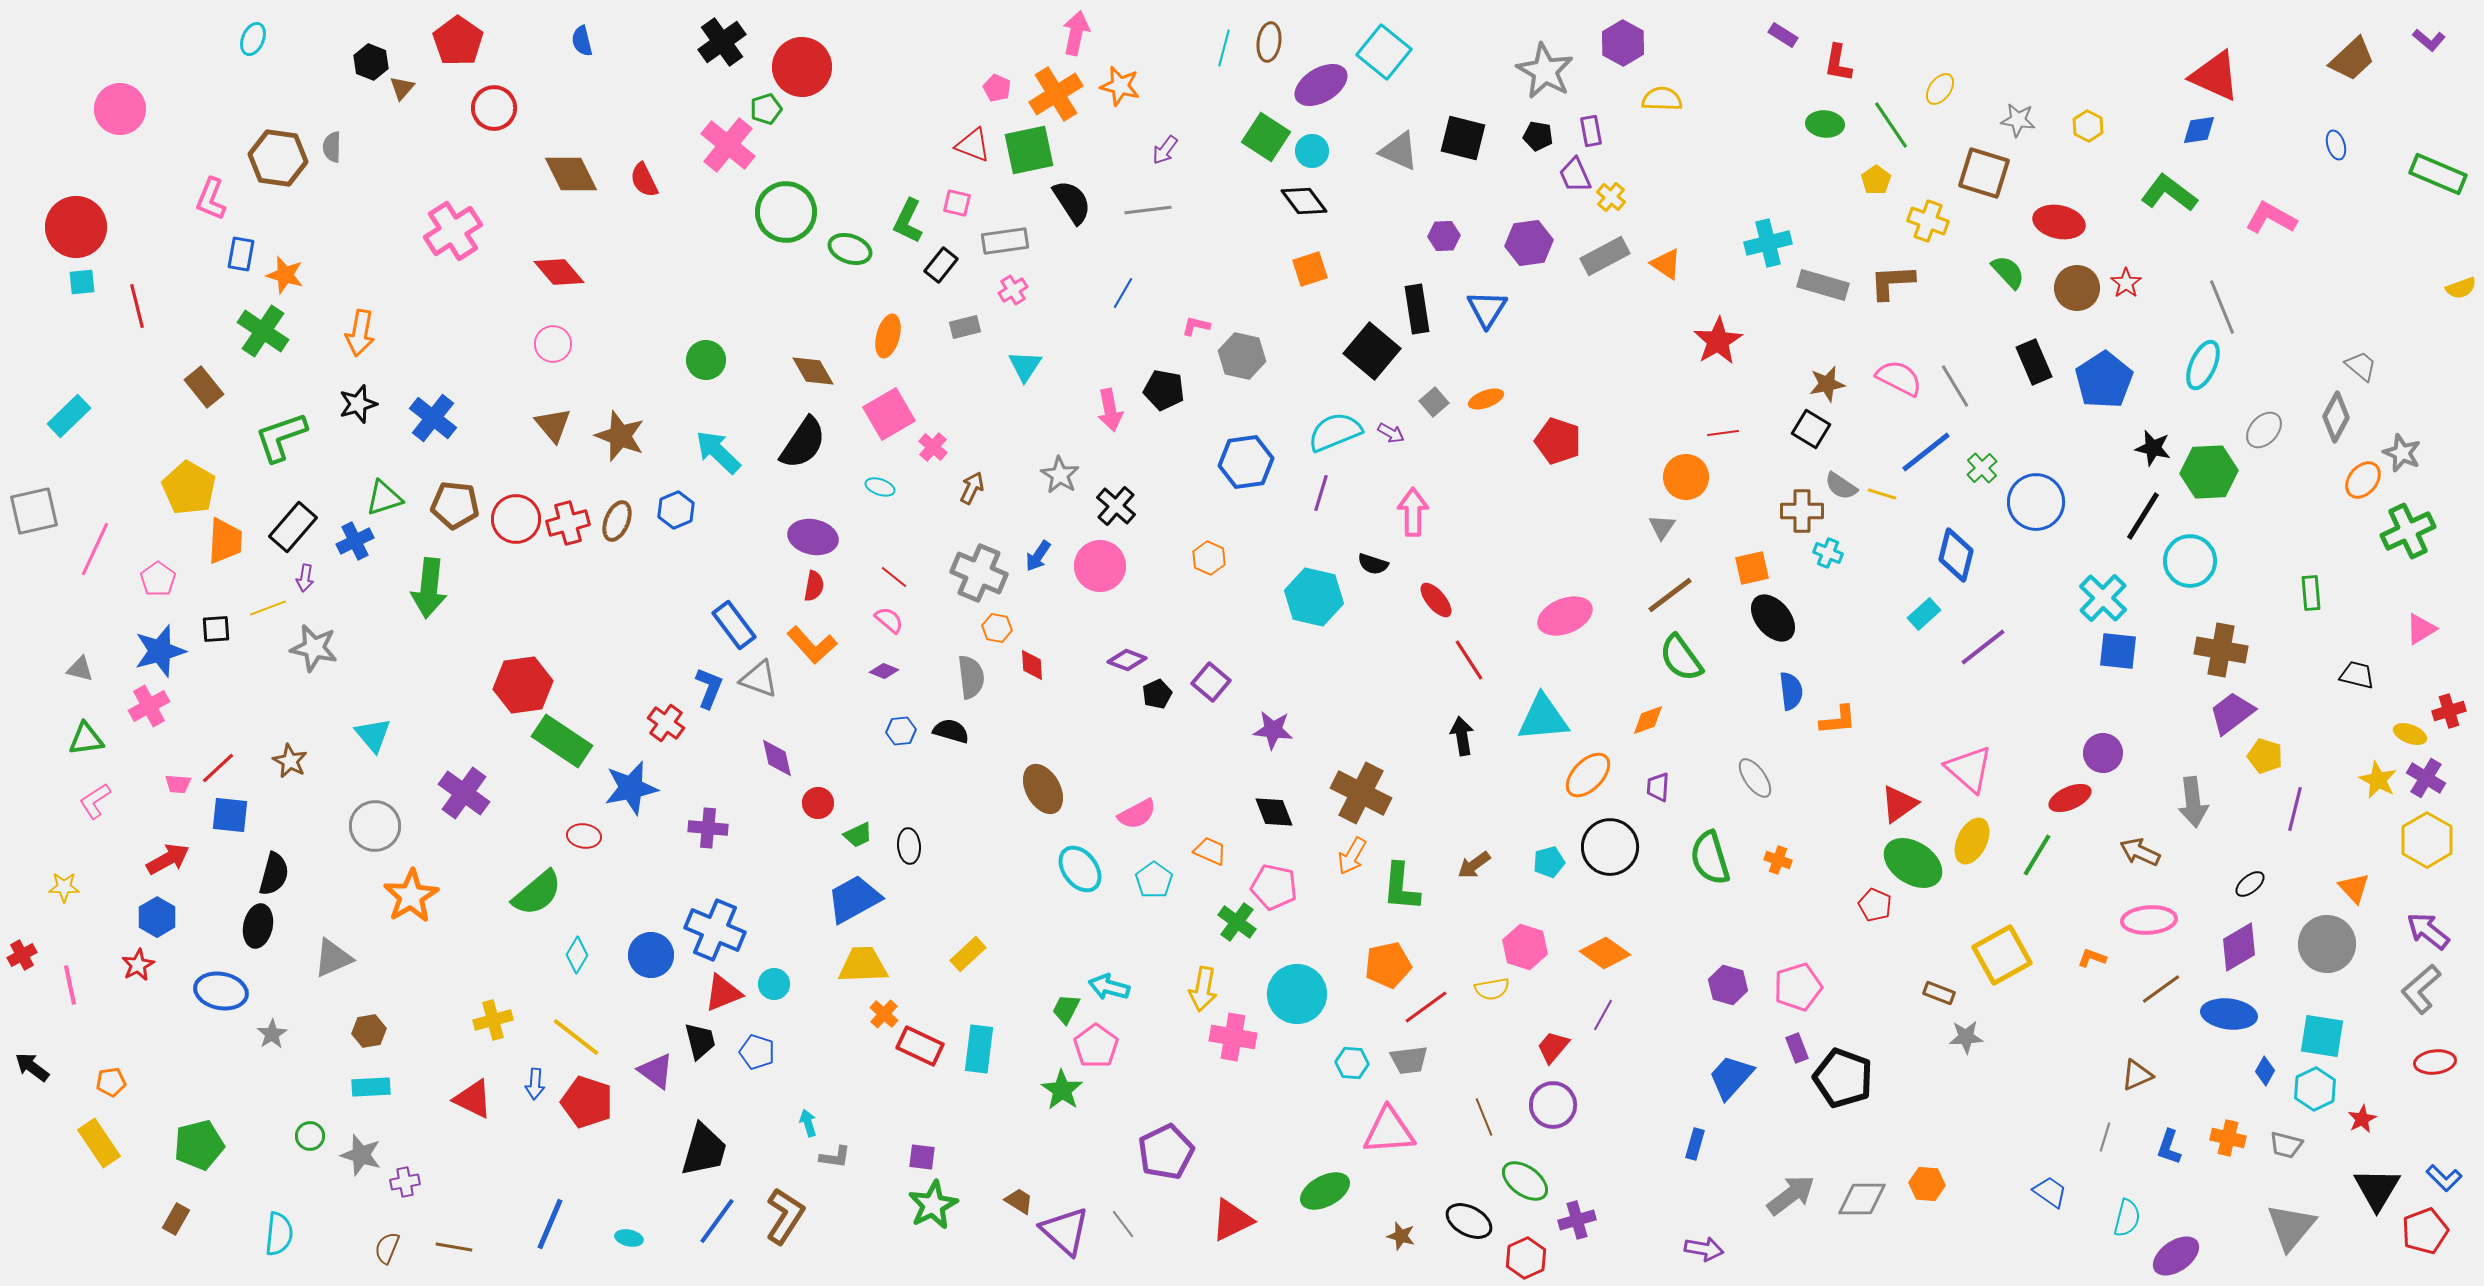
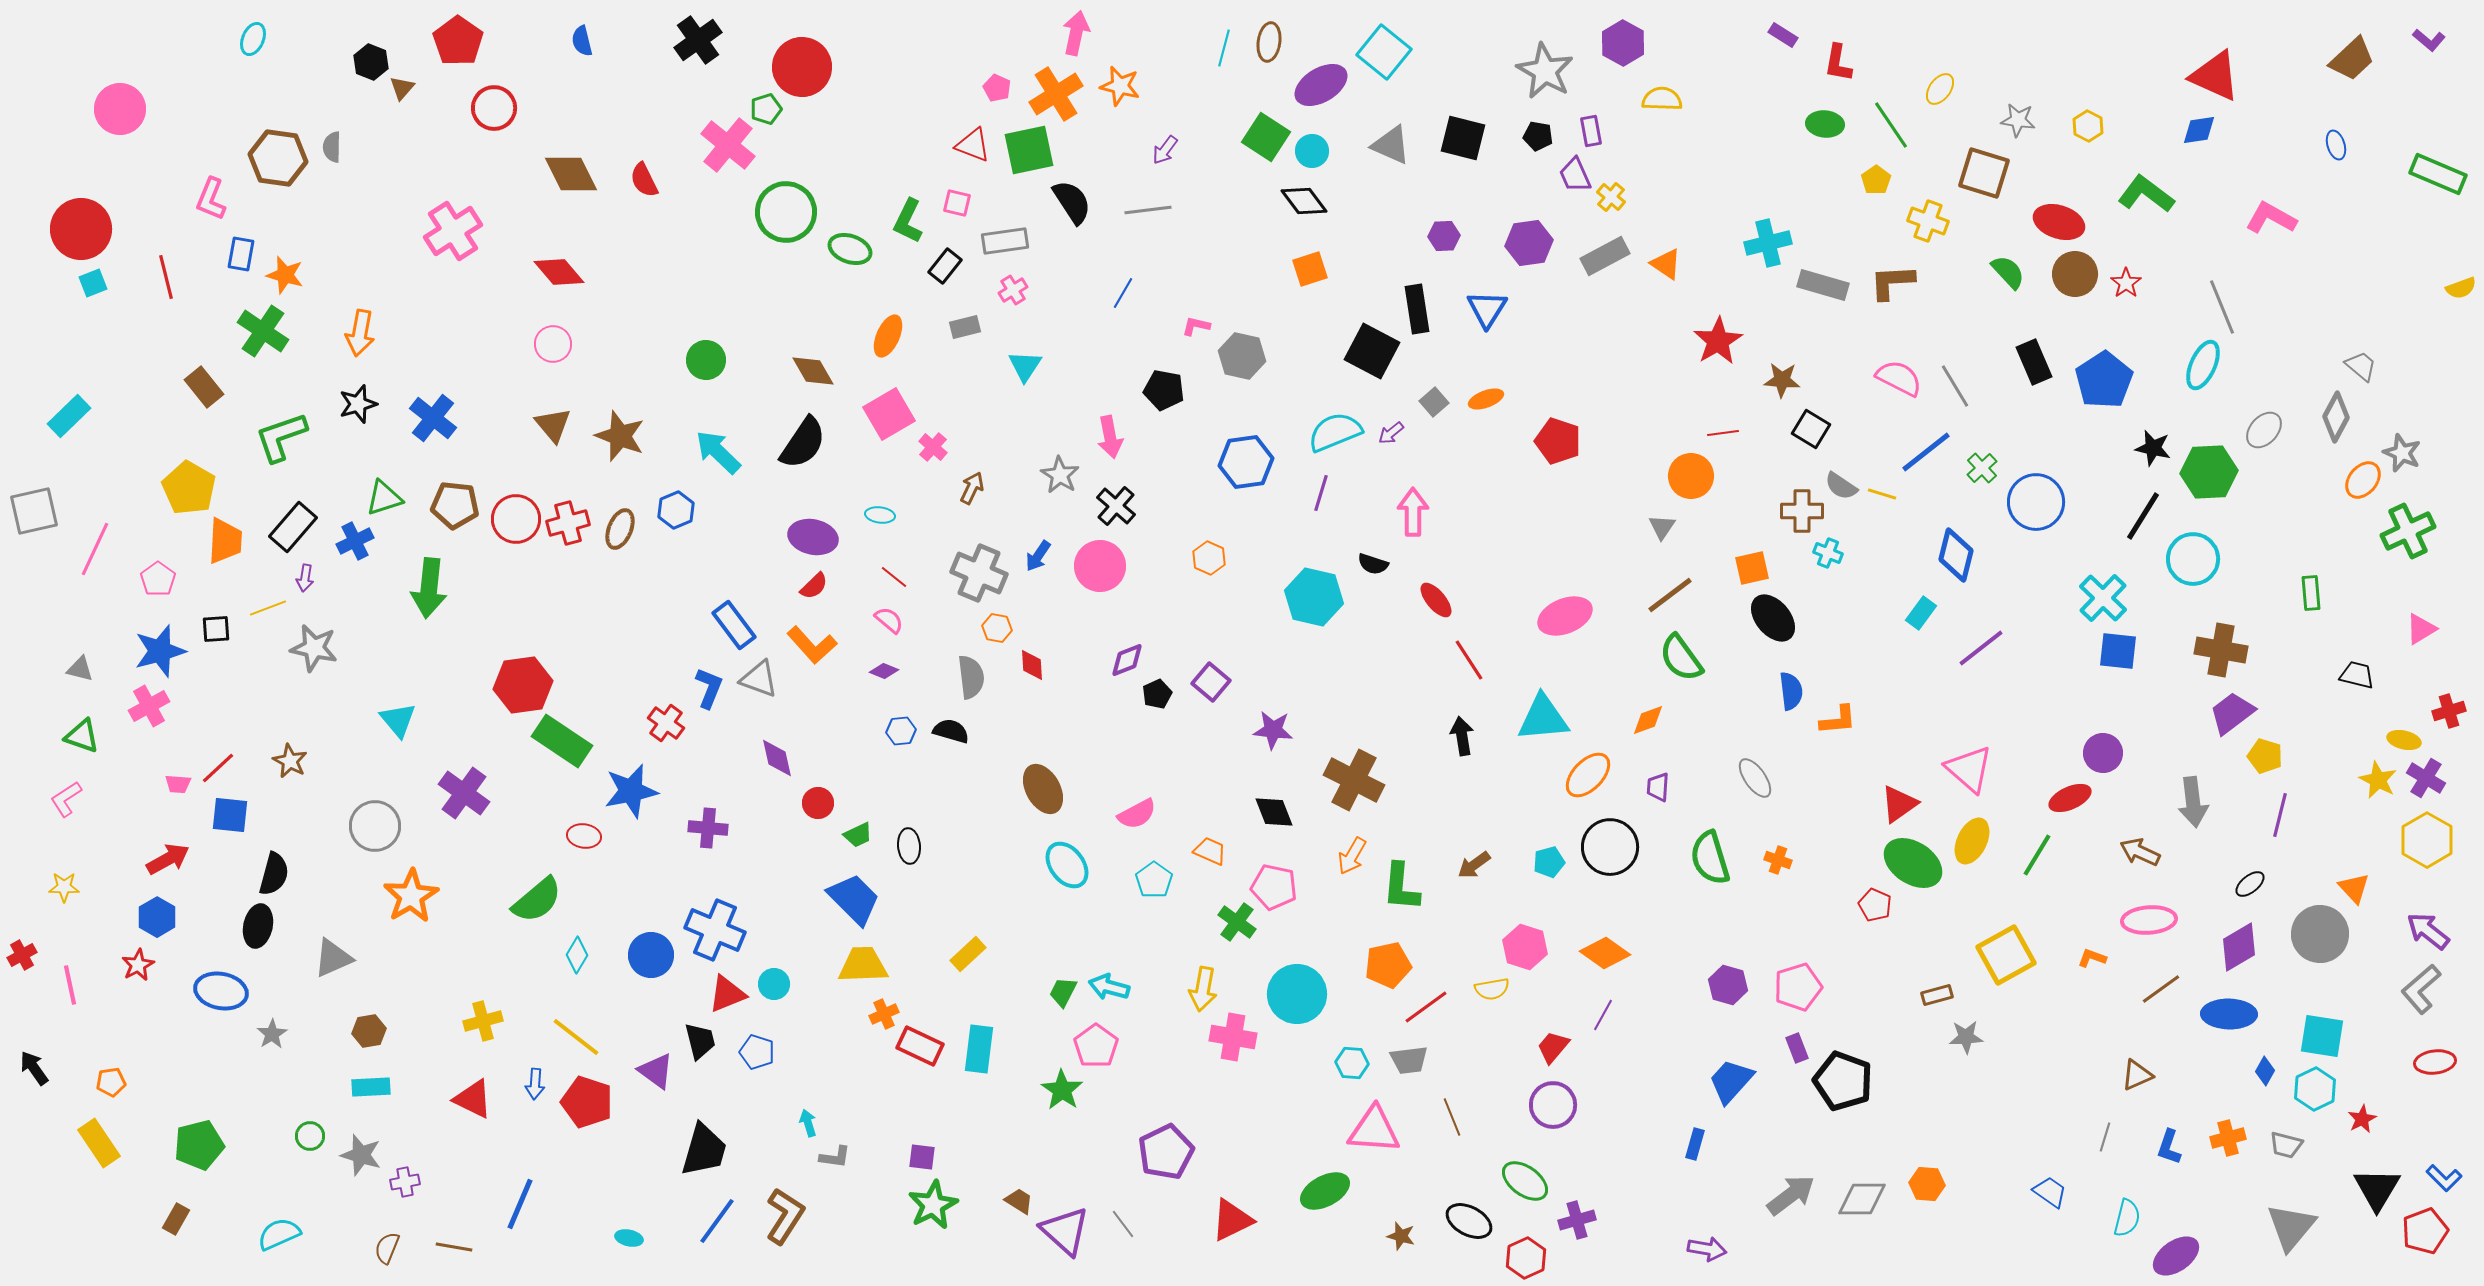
black cross at (722, 42): moved 24 px left, 2 px up
gray triangle at (1399, 151): moved 8 px left, 6 px up
green L-shape at (2169, 193): moved 23 px left, 1 px down
red ellipse at (2059, 222): rotated 6 degrees clockwise
red circle at (76, 227): moved 5 px right, 2 px down
black rectangle at (941, 265): moved 4 px right, 1 px down
cyan square at (82, 282): moved 11 px right, 1 px down; rotated 16 degrees counterclockwise
brown circle at (2077, 288): moved 2 px left, 14 px up
red line at (137, 306): moved 29 px right, 29 px up
orange ellipse at (888, 336): rotated 9 degrees clockwise
black square at (1372, 351): rotated 12 degrees counterclockwise
brown star at (1827, 384): moved 45 px left, 4 px up; rotated 15 degrees clockwise
pink arrow at (1110, 410): moved 27 px down
purple arrow at (1391, 433): rotated 112 degrees clockwise
orange circle at (1686, 477): moved 5 px right, 1 px up
cyan ellipse at (880, 487): moved 28 px down; rotated 12 degrees counterclockwise
brown ellipse at (617, 521): moved 3 px right, 8 px down
cyan circle at (2190, 561): moved 3 px right, 2 px up
red semicircle at (814, 586): rotated 36 degrees clockwise
cyan rectangle at (1924, 614): moved 3 px left, 1 px up; rotated 12 degrees counterclockwise
purple line at (1983, 647): moved 2 px left, 1 px down
purple diamond at (1127, 660): rotated 42 degrees counterclockwise
yellow ellipse at (2410, 734): moved 6 px left, 6 px down; rotated 8 degrees counterclockwise
cyan triangle at (373, 735): moved 25 px right, 15 px up
green triangle at (86, 739): moved 4 px left, 3 px up; rotated 27 degrees clockwise
blue star at (631, 788): moved 3 px down
brown cross at (1361, 793): moved 7 px left, 13 px up
pink L-shape at (95, 801): moved 29 px left, 2 px up
purple line at (2295, 809): moved 15 px left, 6 px down
cyan ellipse at (1080, 869): moved 13 px left, 4 px up
green semicircle at (537, 893): moved 7 px down
blue trapezoid at (854, 899): rotated 74 degrees clockwise
gray circle at (2327, 944): moved 7 px left, 10 px up
yellow square at (2002, 955): moved 4 px right
red triangle at (723, 993): moved 4 px right, 1 px down
brown rectangle at (1939, 993): moved 2 px left, 2 px down; rotated 36 degrees counterclockwise
green trapezoid at (1066, 1009): moved 3 px left, 17 px up
orange cross at (884, 1014): rotated 24 degrees clockwise
blue ellipse at (2229, 1014): rotated 6 degrees counterclockwise
yellow cross at (493, 1020): moved 10 px left, 1 px down
black arrow at (32, 1067): moved 2 px right, 1 px down; rotated 18 degrees clockwise
blue trapezoid at (1731, 1077): moved 4 px down
black pentagon at (1843, 1078): moved 3 px down
brown line at (1484, 1117): moved 32 px left
pink triangle at (1389, 1131): moved 15 px left, 1 px up; rotated 8 degrees clockwise
orange cross at (2228, 1138): rotated 28 degrees counterclockwise
blue line at (550, 1224): moved 30 px left, 20 px up
cyan semicircle at (279, 1234): rotated 120 degrees counterclockwise
purple arrow at (1704, 1249): moved 3 px right
